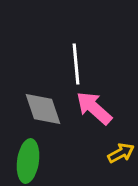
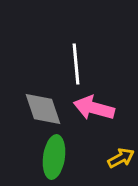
pink arrow: rotated 27 degrees counterclockwise
yellow arrow: moved 5 px down
green ellipse: moved 26 px right, 4 px up
